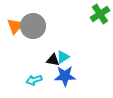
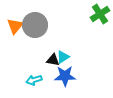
gray circle: moved 2 px right, 1 px up
